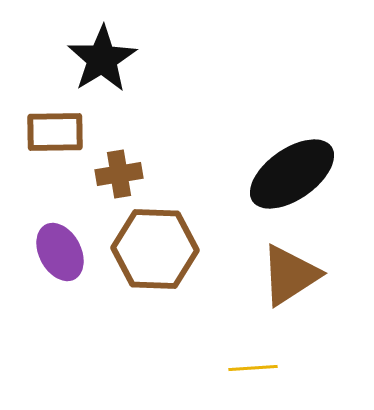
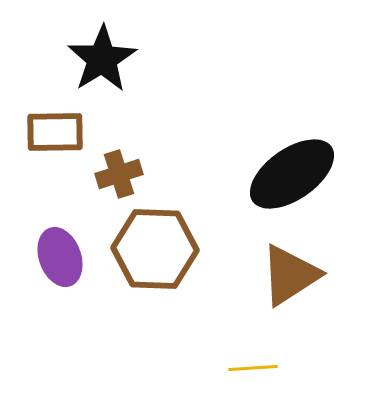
brown cross: rotated 9 degrees counterclockwise
purple ellipse: moved 5 px down; rotated 8 degrees clockwise
